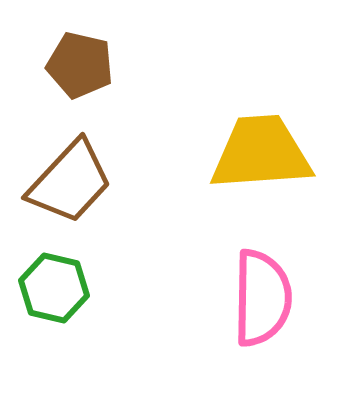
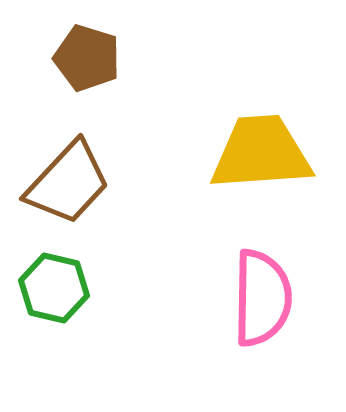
brown pentagon: moved 7 px right, 7 px up; rotated 4 degrees clockwise
brown trapezoid: moved 2 px left, 1 px down
